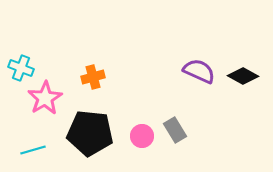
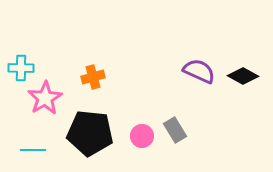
cyan cross: rotated 20 degrees counterclockwise
cyan line: rotated 15 degrees clockwise
